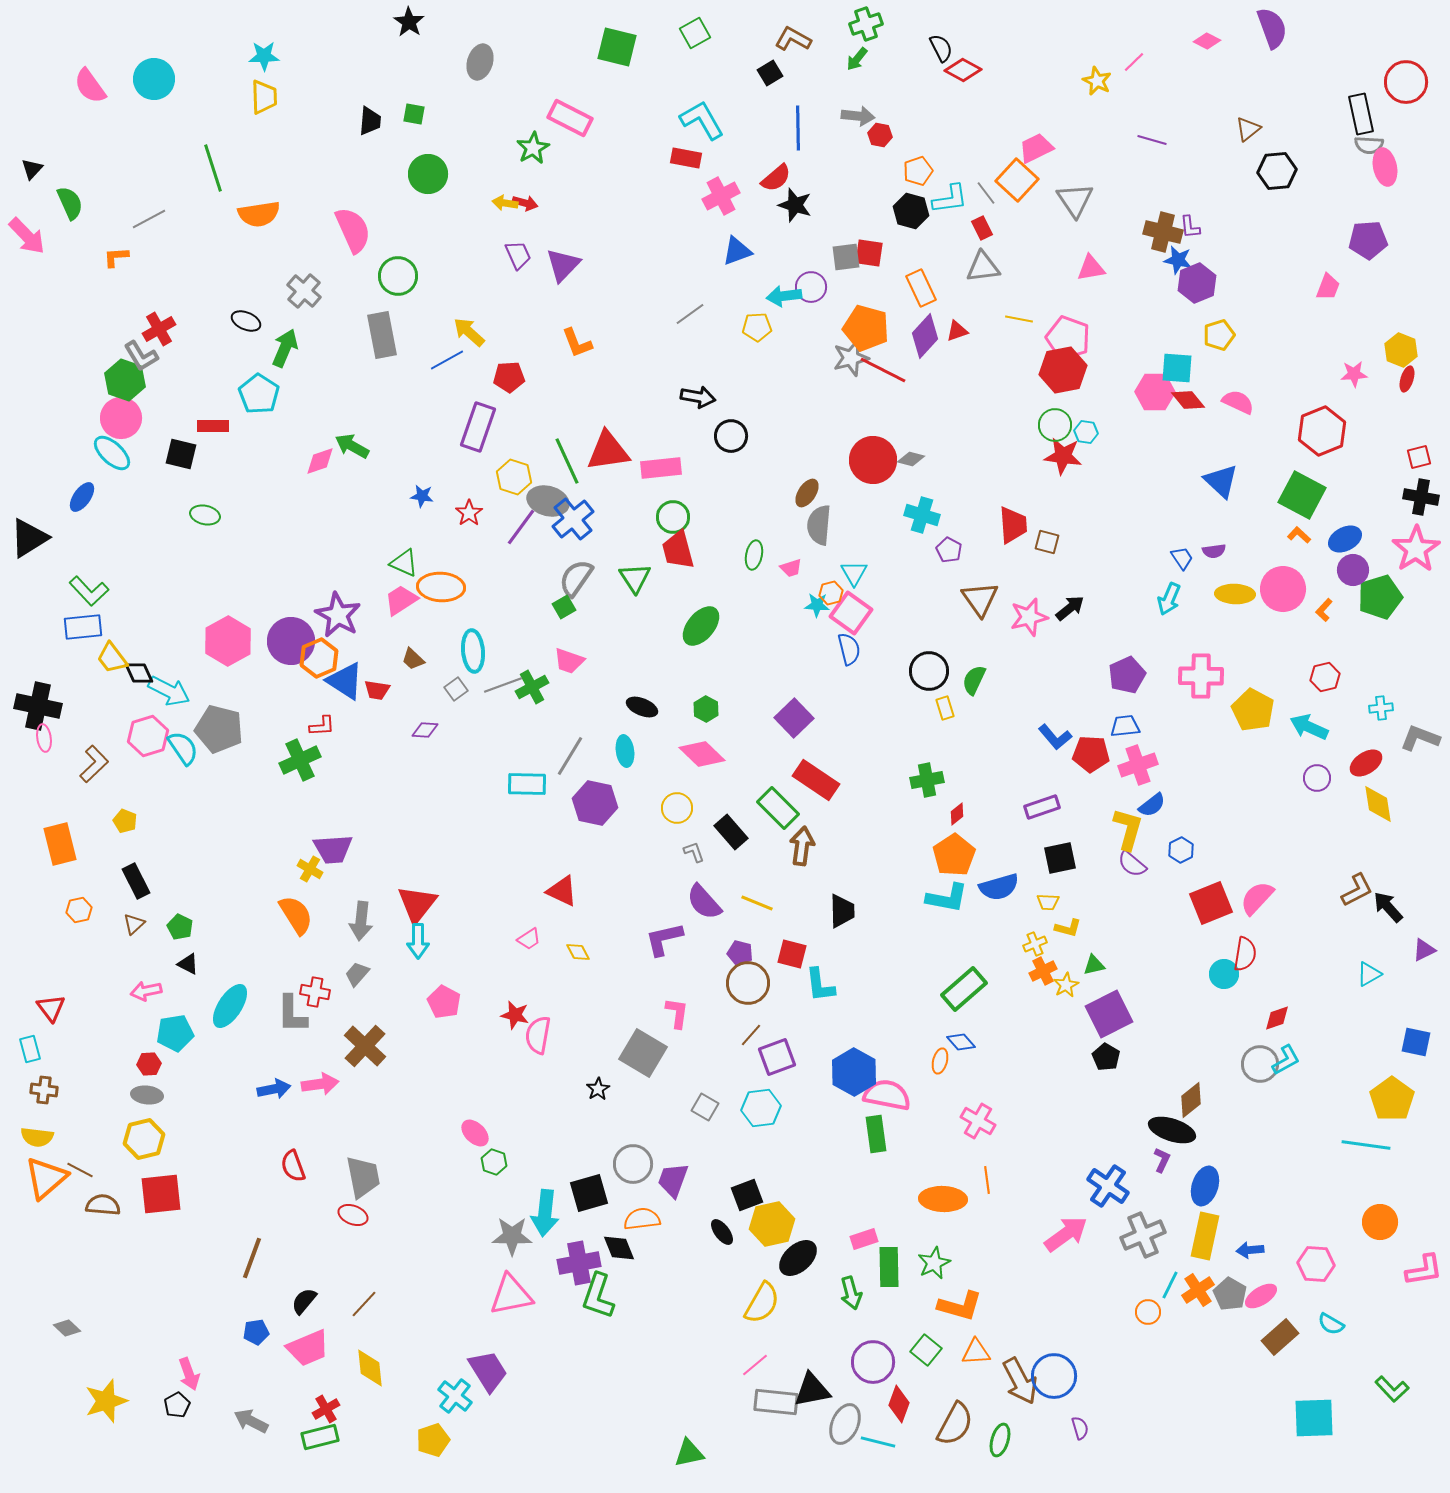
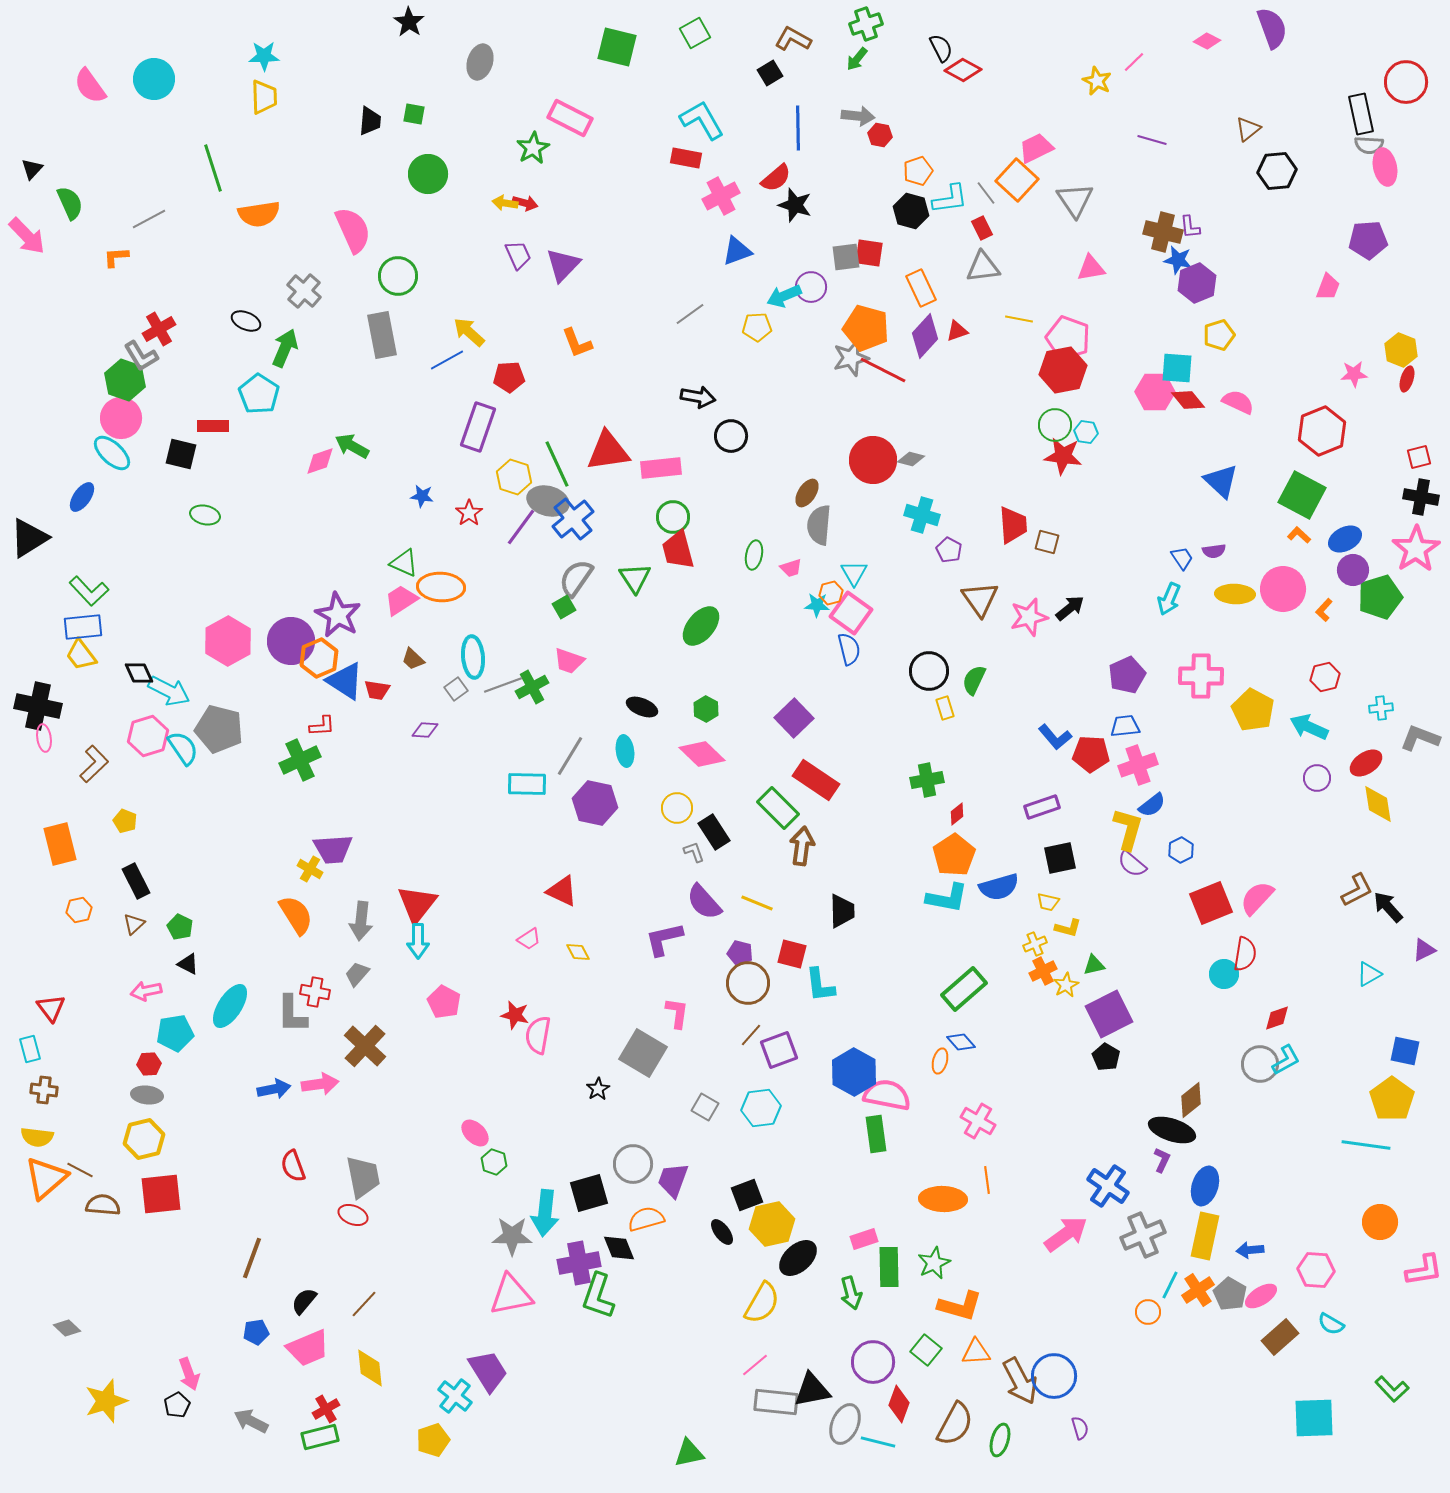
cyan arrow at (784, 296): rotated 16 degrees counterclockwise
green line at (567, 461): moved 10 px left, 3 px down
cyan ellipse at (473, 651): moved 6 px down
yellow trapezoid at (112, 658): moved 31 px left, 3 px up
black rectangle at (731, 832): moved 17 px left; rotated 8 degrees clockwise
yellow trapezoid at (1048, 902): rotated 10 degrees clockwise
blue square at (1416, 1042): moved 11 px left, 9 px down
purple square at (777, 1057): moved 2 px right, 7 px up
orange semicircle at (642, 1219): moved 4 px right; rotated 9 degrees counterclockwise
pink hexagon at (1316, 1264): moved 6 px down
